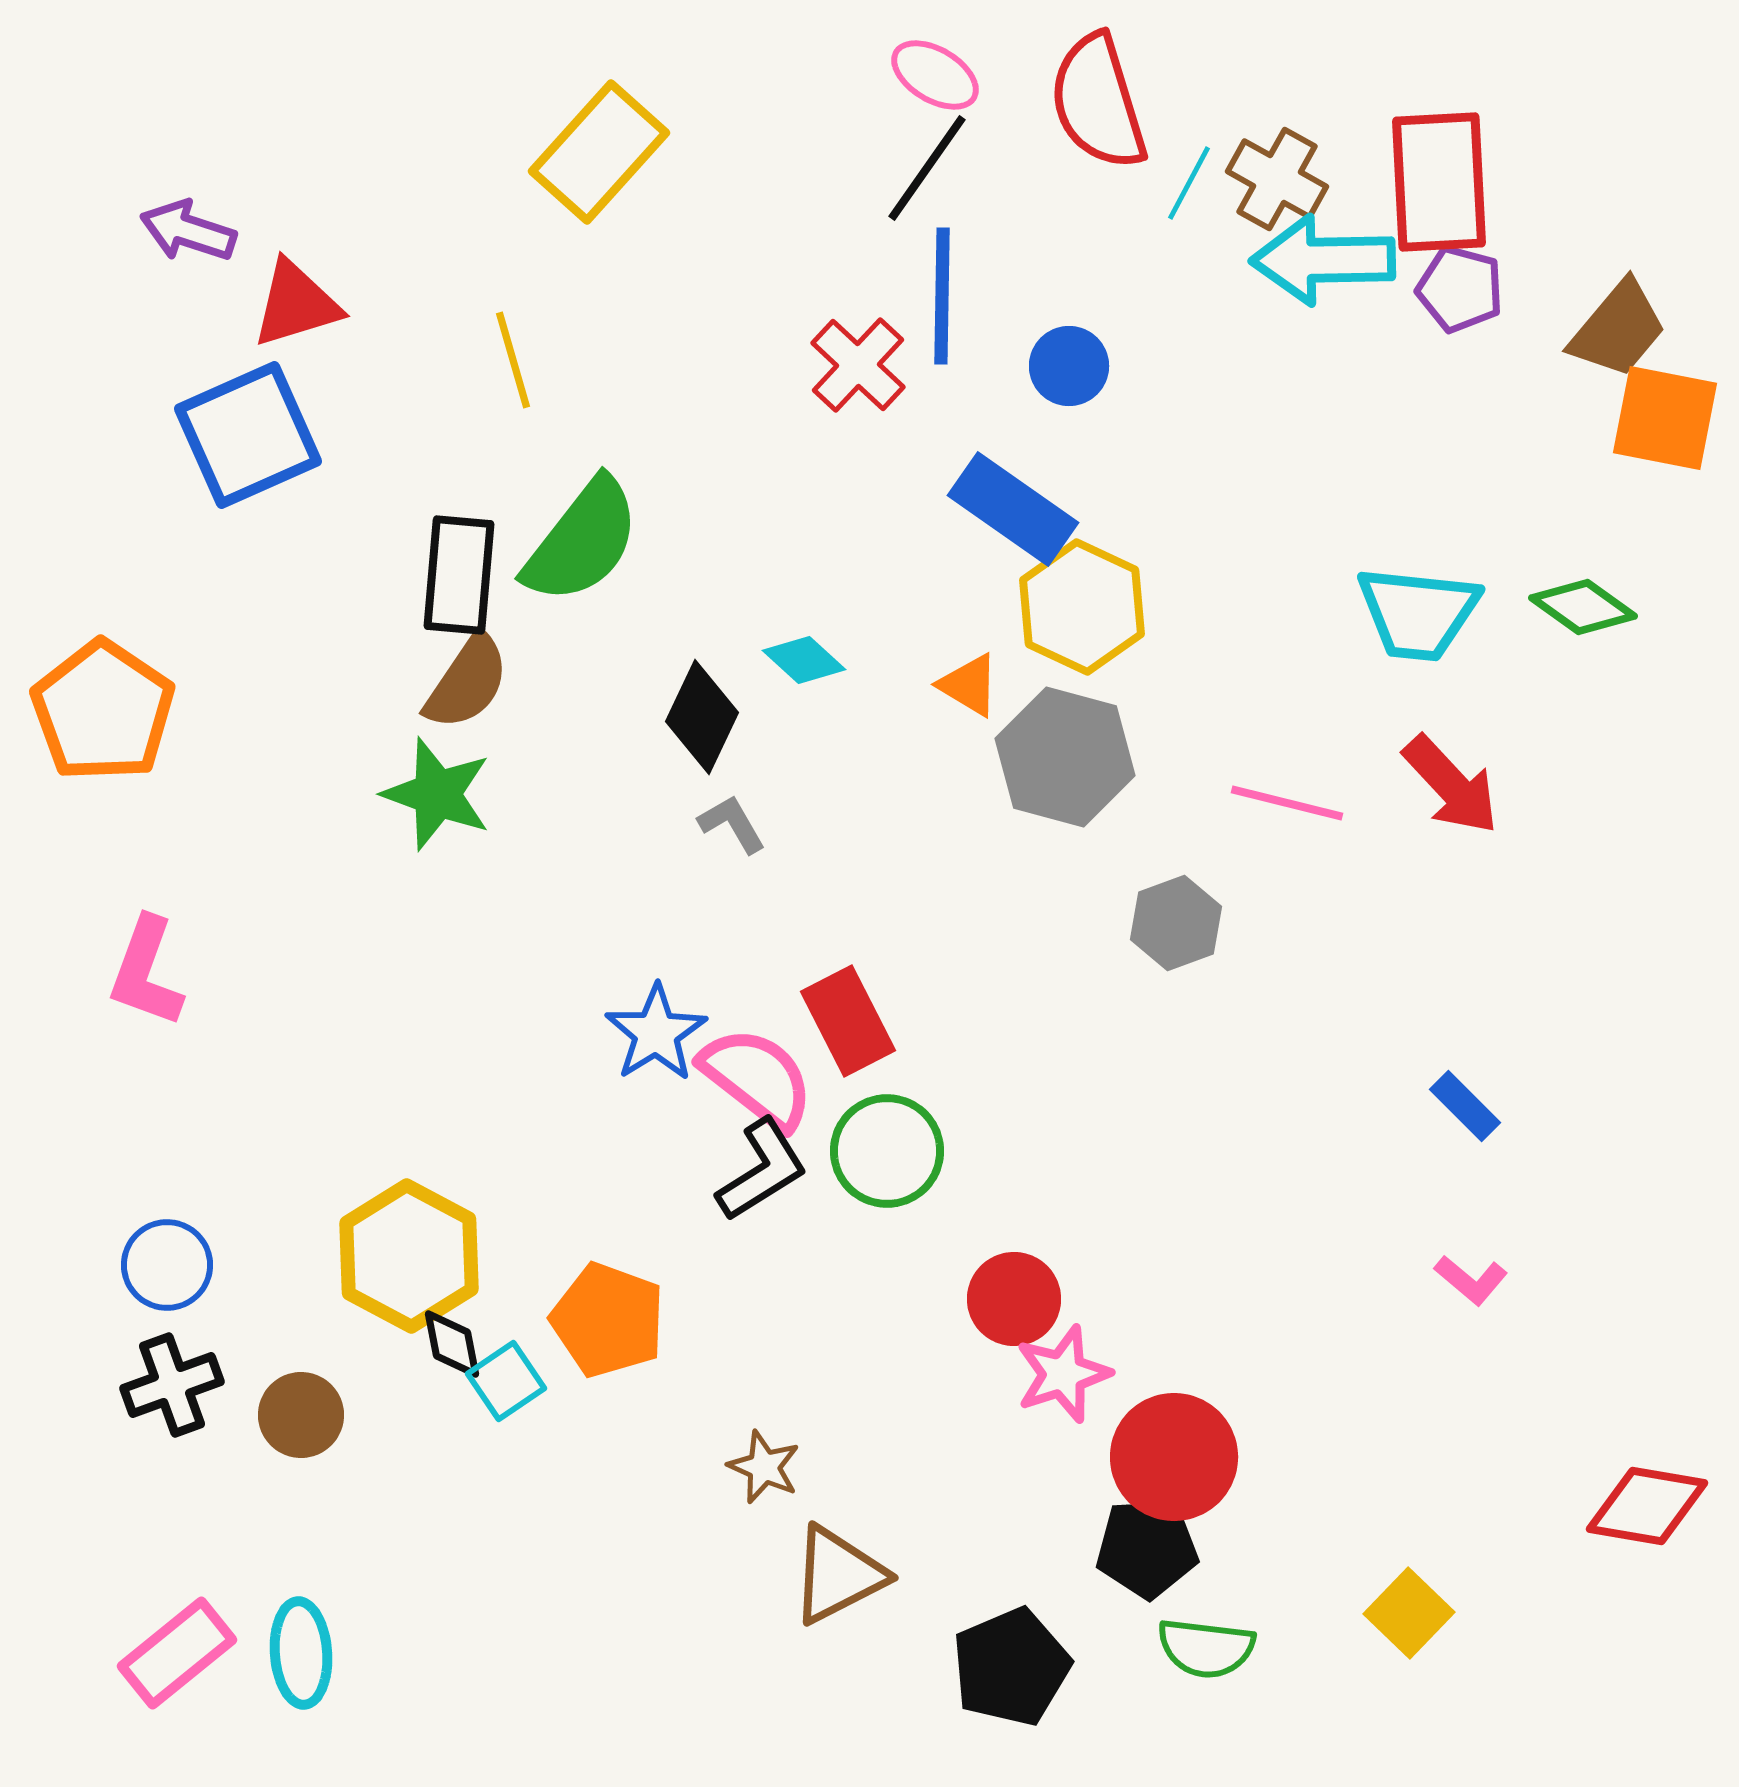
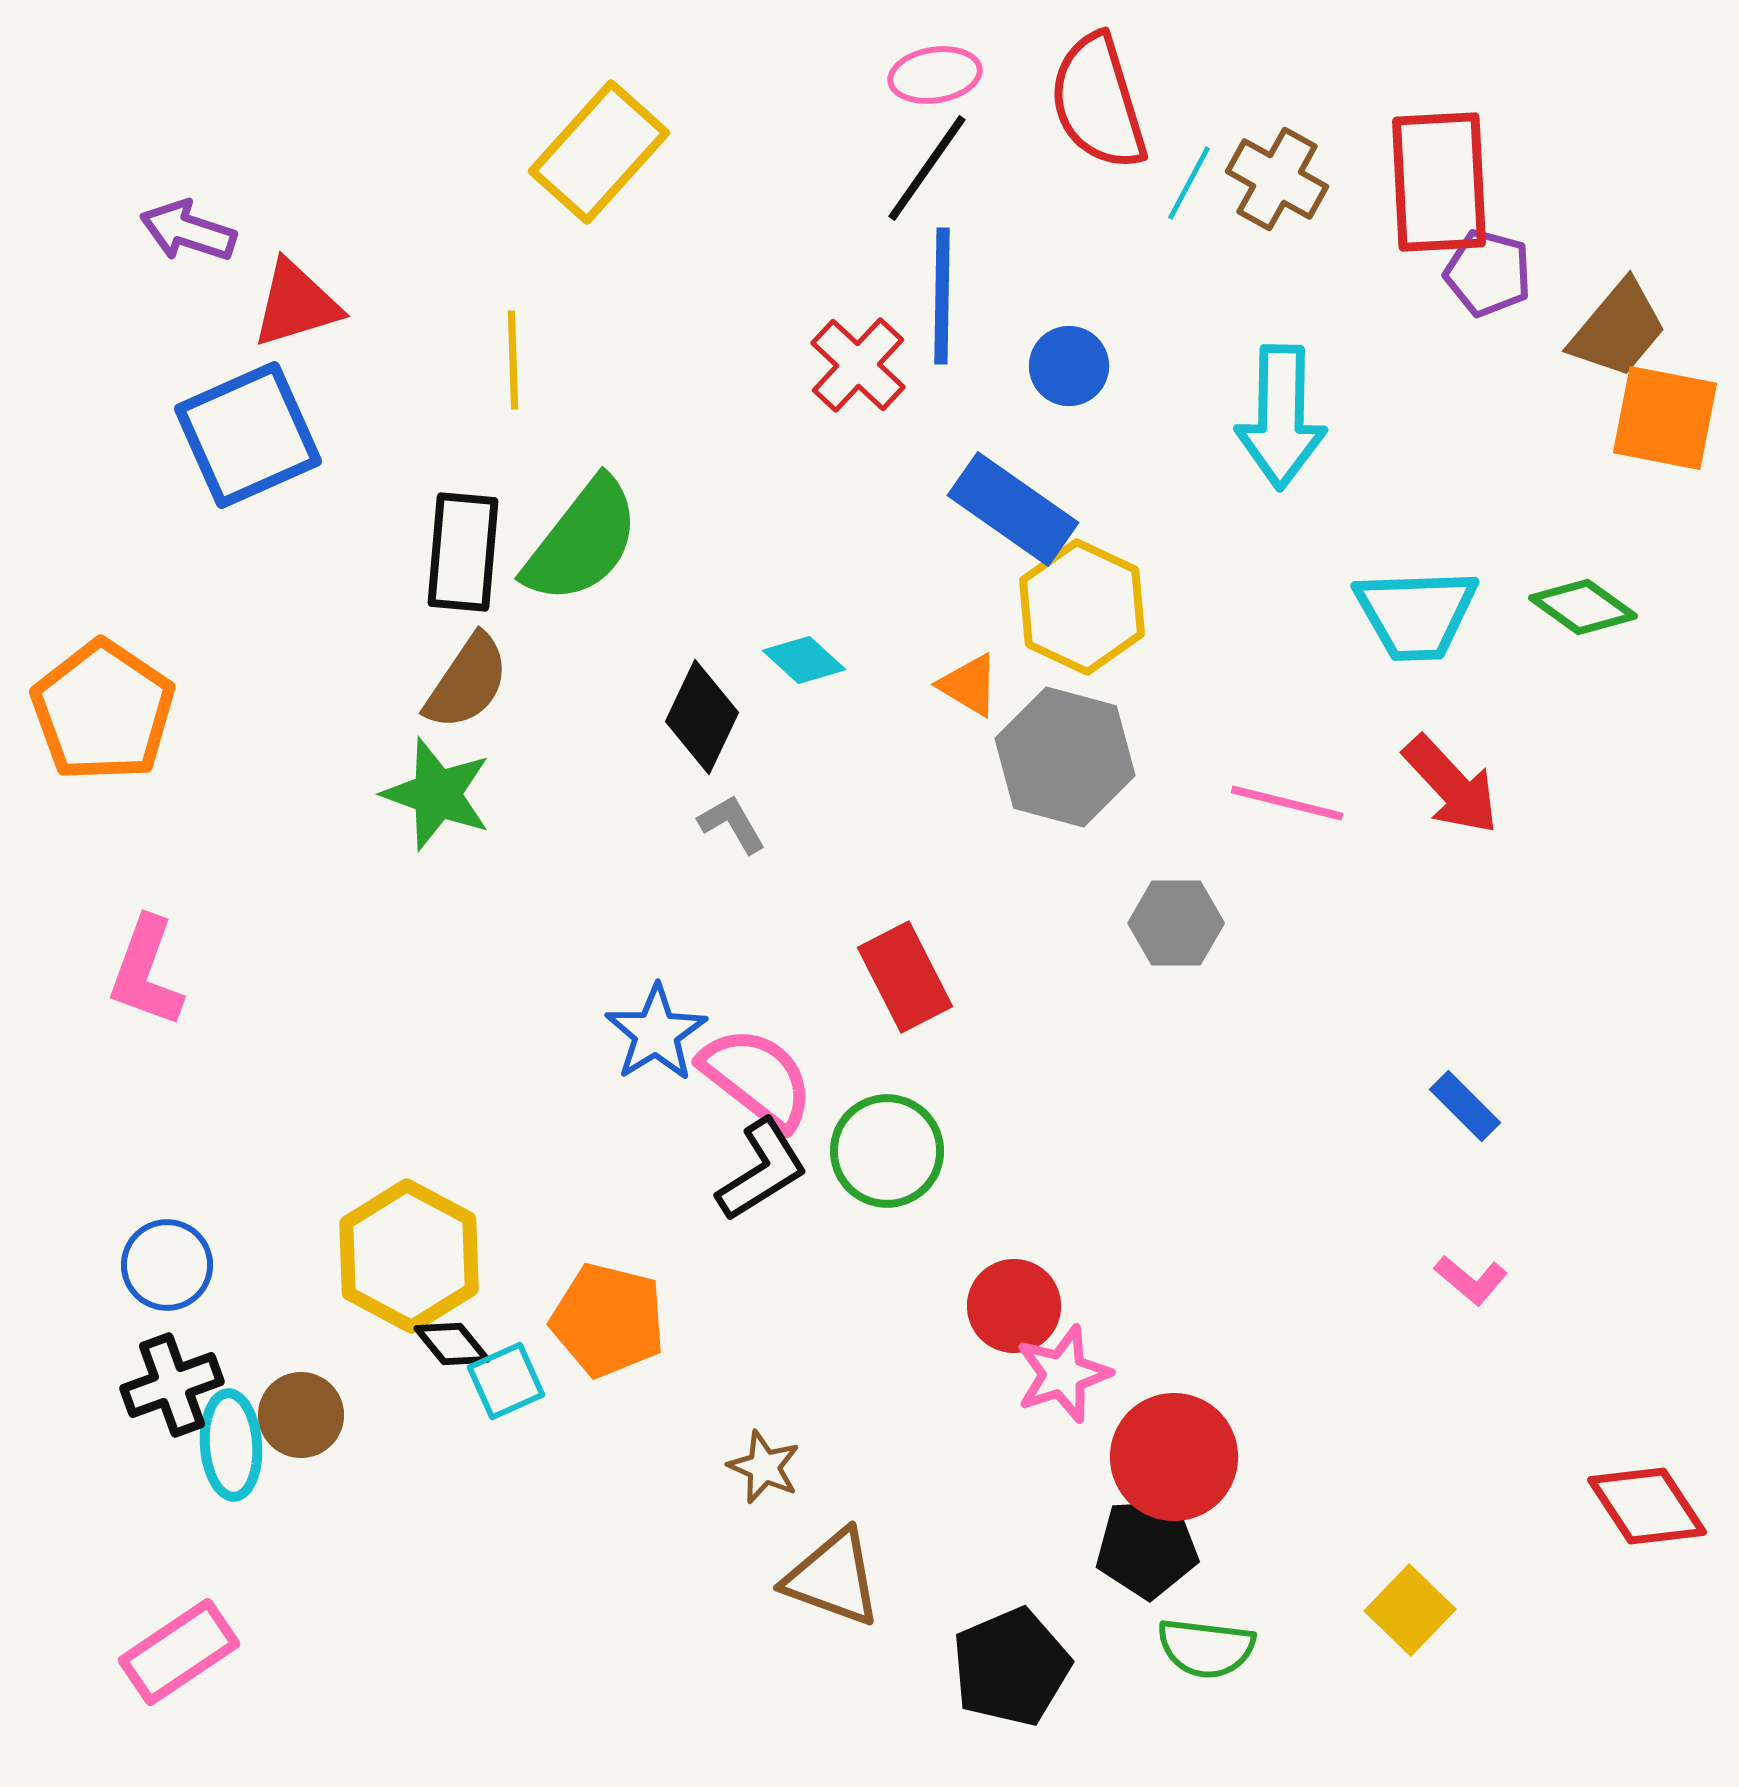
pink ellipse at (935, 75): rotated 40 degrees counterclockwise
cyan arrow at (1323, 260): moved 42 px left, 157 px down; rotated 88 degrees counterclockwise
purple pentagon at (1460, 289): moved 28 px right, 16 px up
yellow line at (513, 360): rotated 14 degrees clockwise
black rectangle at (459, 575): moved 4 px right, 23 px up
cyan trapezoid at (1418, 613): moved 2 px left, 1 px down; rotated 8 degrees counterclockwise
gray hexagon at (1176, 923): rotated 20 degrees clockwise
red rectangle at (848, 1021): moved 57 px right, 44 px up
red circle at (1014, 1299): moved 7 px down
orange pentagon at (608, 1320): rotated 6 degrees counterclockwise
black diamond at (452, 1344): rotated 28 degrees counterclockwise
cyan square at (506, 1381): rotated 10 degrees clockwise
red diamond at (1647, 1506): rotated 47 degrees clockwise
brown triangle at (838, 1575): moved 5 px left, 3 px down; rotated 47 degrees clockwise
yellow square at (1409, 1613): moved 1 px right, 3 px up
pink rectangle at (177, 1653): moved 2 px right, 1 px up; rotated 5 degrees clockwise
cyan ellipse at (301, 1653): moved 70 px left, 208 px up
